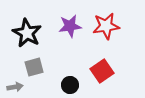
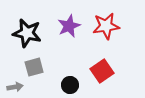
purple star: moved 1 px left; rotated 15 degrees counterclockwise
black star: rotated 16 degrees counterclockwise
